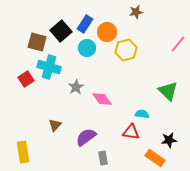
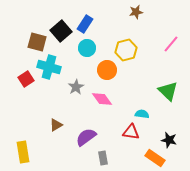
orange circle: moved 38 px down
pink line: moved 7 px left
brown triangle: moved 1 px right; rotated 16 degrees clockwise
black star: rotated 21 degrees clockwise
